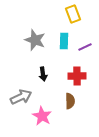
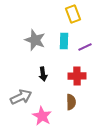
brown semicircle: moved 1 px right, 1 px down
